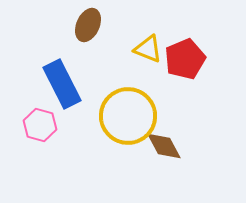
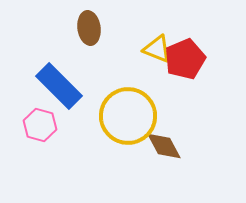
brown ellipse: moved 1 px right, 3 px down; rotated 32 degrees counterclockwise
yellow triangle: moved 9 px right
blue rectangle: moved 3 px left, 2 px down; rotated 18 degrees counterclockwise
